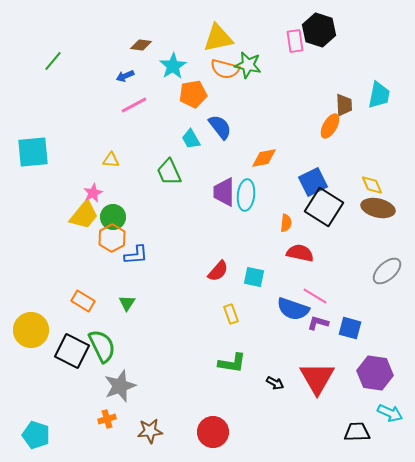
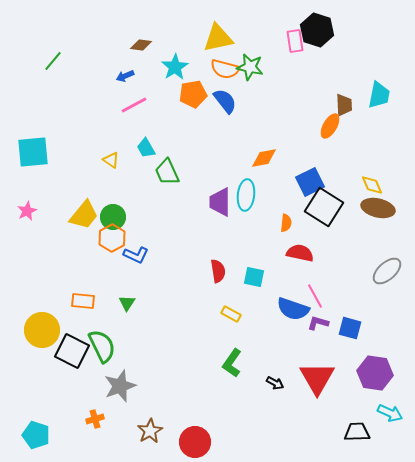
black hexagon at (319, 30): moved 2 px left
green star at (248, 65): moved 2 px right, 2 px down
cyan star at (173, 66): moved 2 px right, 1 px down
blue semicircle at (220, 127): moved 5 px right, 26 px up
cyan trapezoid at (191, 139): moved 45 px left, 9 px down
yellow triangle at (111, 160): rotated 30 degrees clockwise
green trapezoid at (169, 172): moved 2 px left
blue square at (313, 182): moved 3 px left
purple trapezoid at (224, 192): moved 4 px left, 10 px down
pink star at (93, 193): moved 66 px left, 18 px down
blue L-shape at (136, 255): rotated 30 degrees clockwise
red semicircle at (218, 271): rotated 50 degrees counterclockwise
pink line at (315, 296): rotated 30 degrees clockwise
orange rectangle at (83, 301): rotated 25 degrees counterclockwise
yellow rectangle at (231, 314): rotated 42 degrees counterclockwise
yellow circle at (31, 330): moved 11 px right
green L-shape at (232, 363): rotated 116 degrees clockwise
orange cross at (107, 419): moved 12 px left
brown star at (150, 431): rotated 25 degrees counterclockwise
red circle at (213, 432): moved 18 px left, 10 px down
